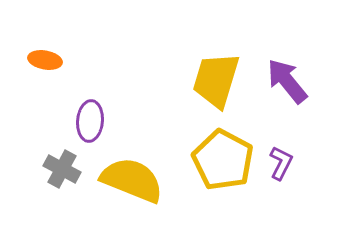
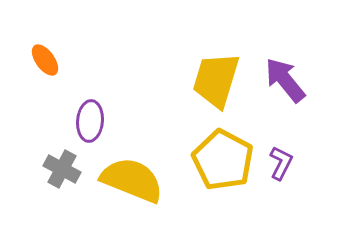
orange ellipse: rotated 44 degrees clockwise
purple arrow: moved 2 px left, 1 px up
